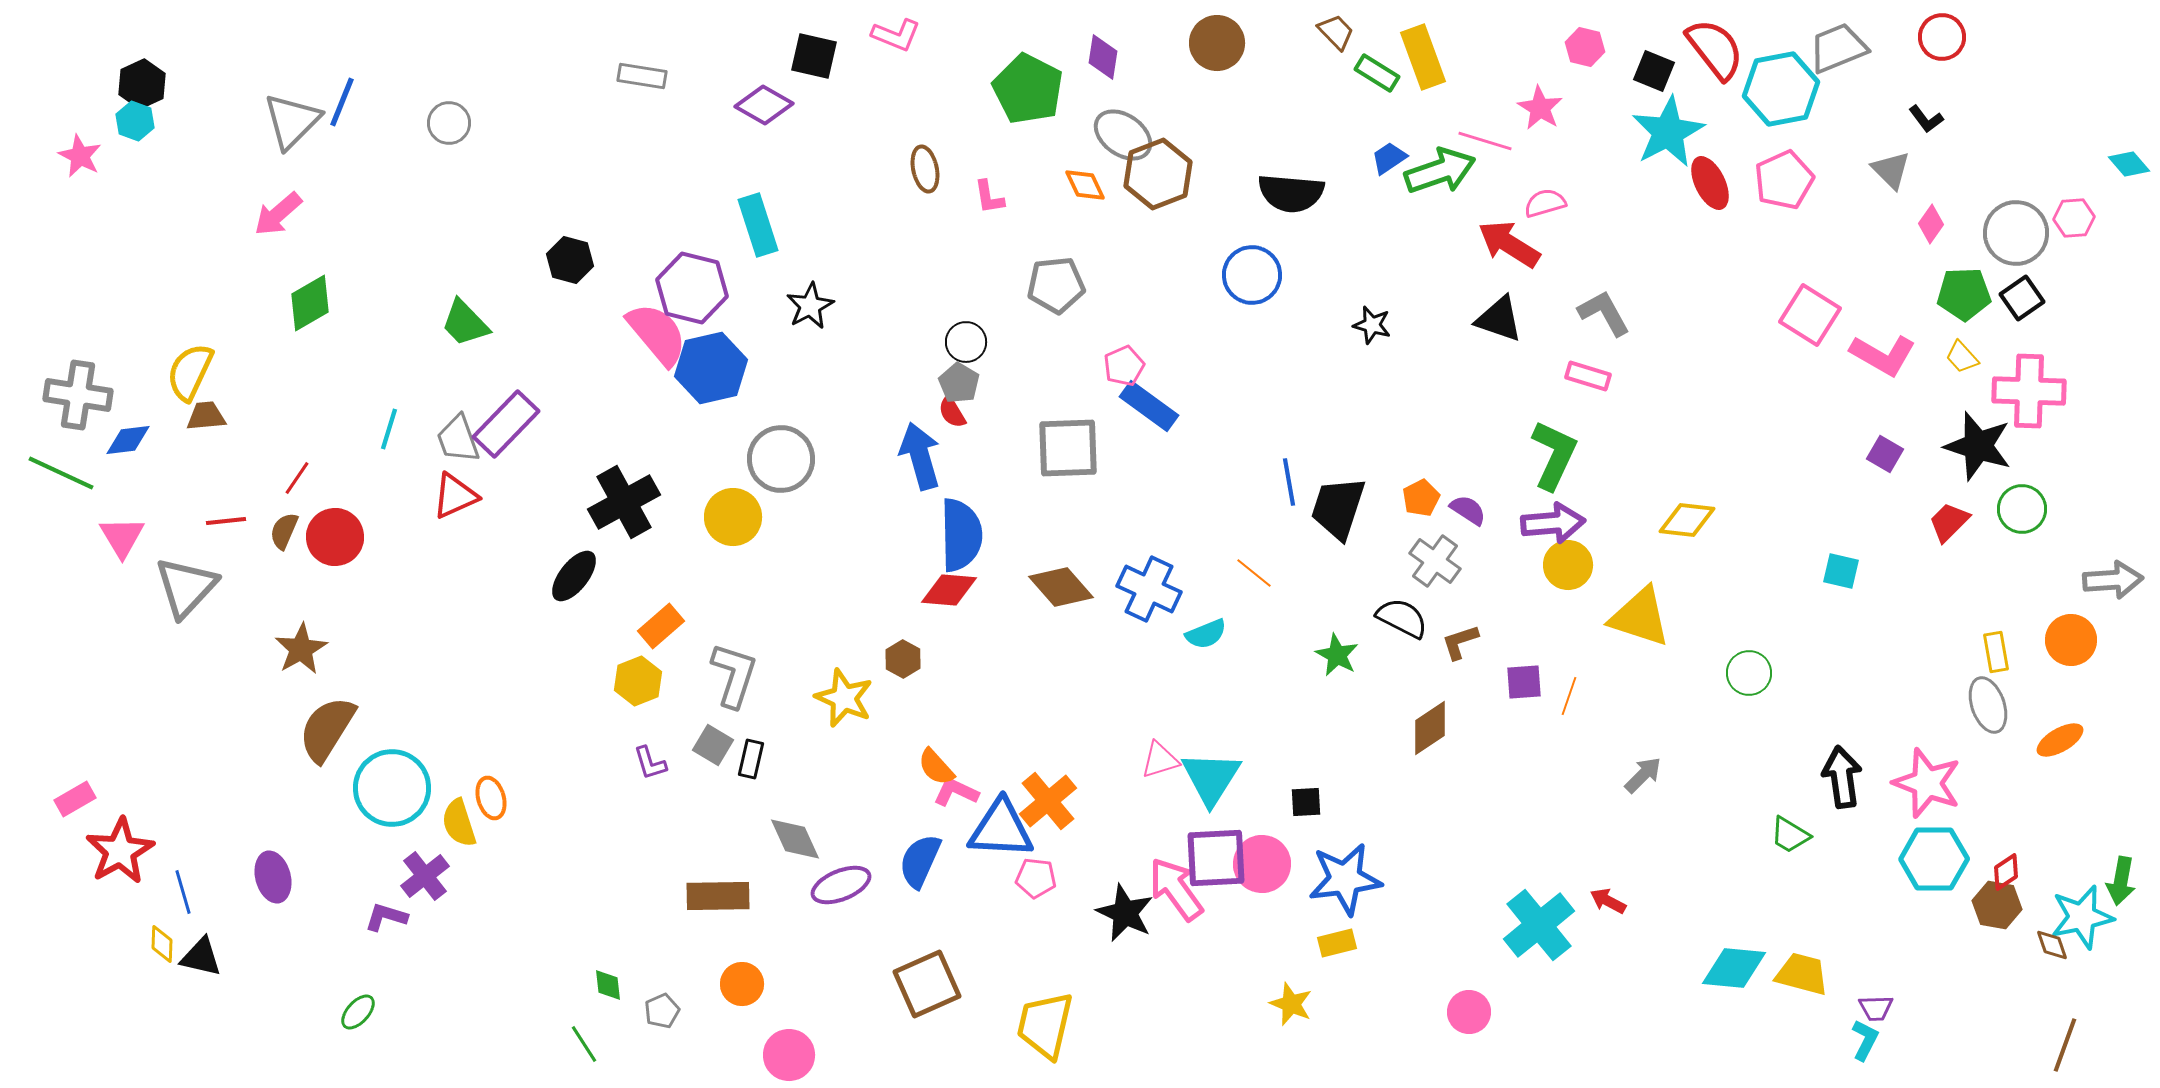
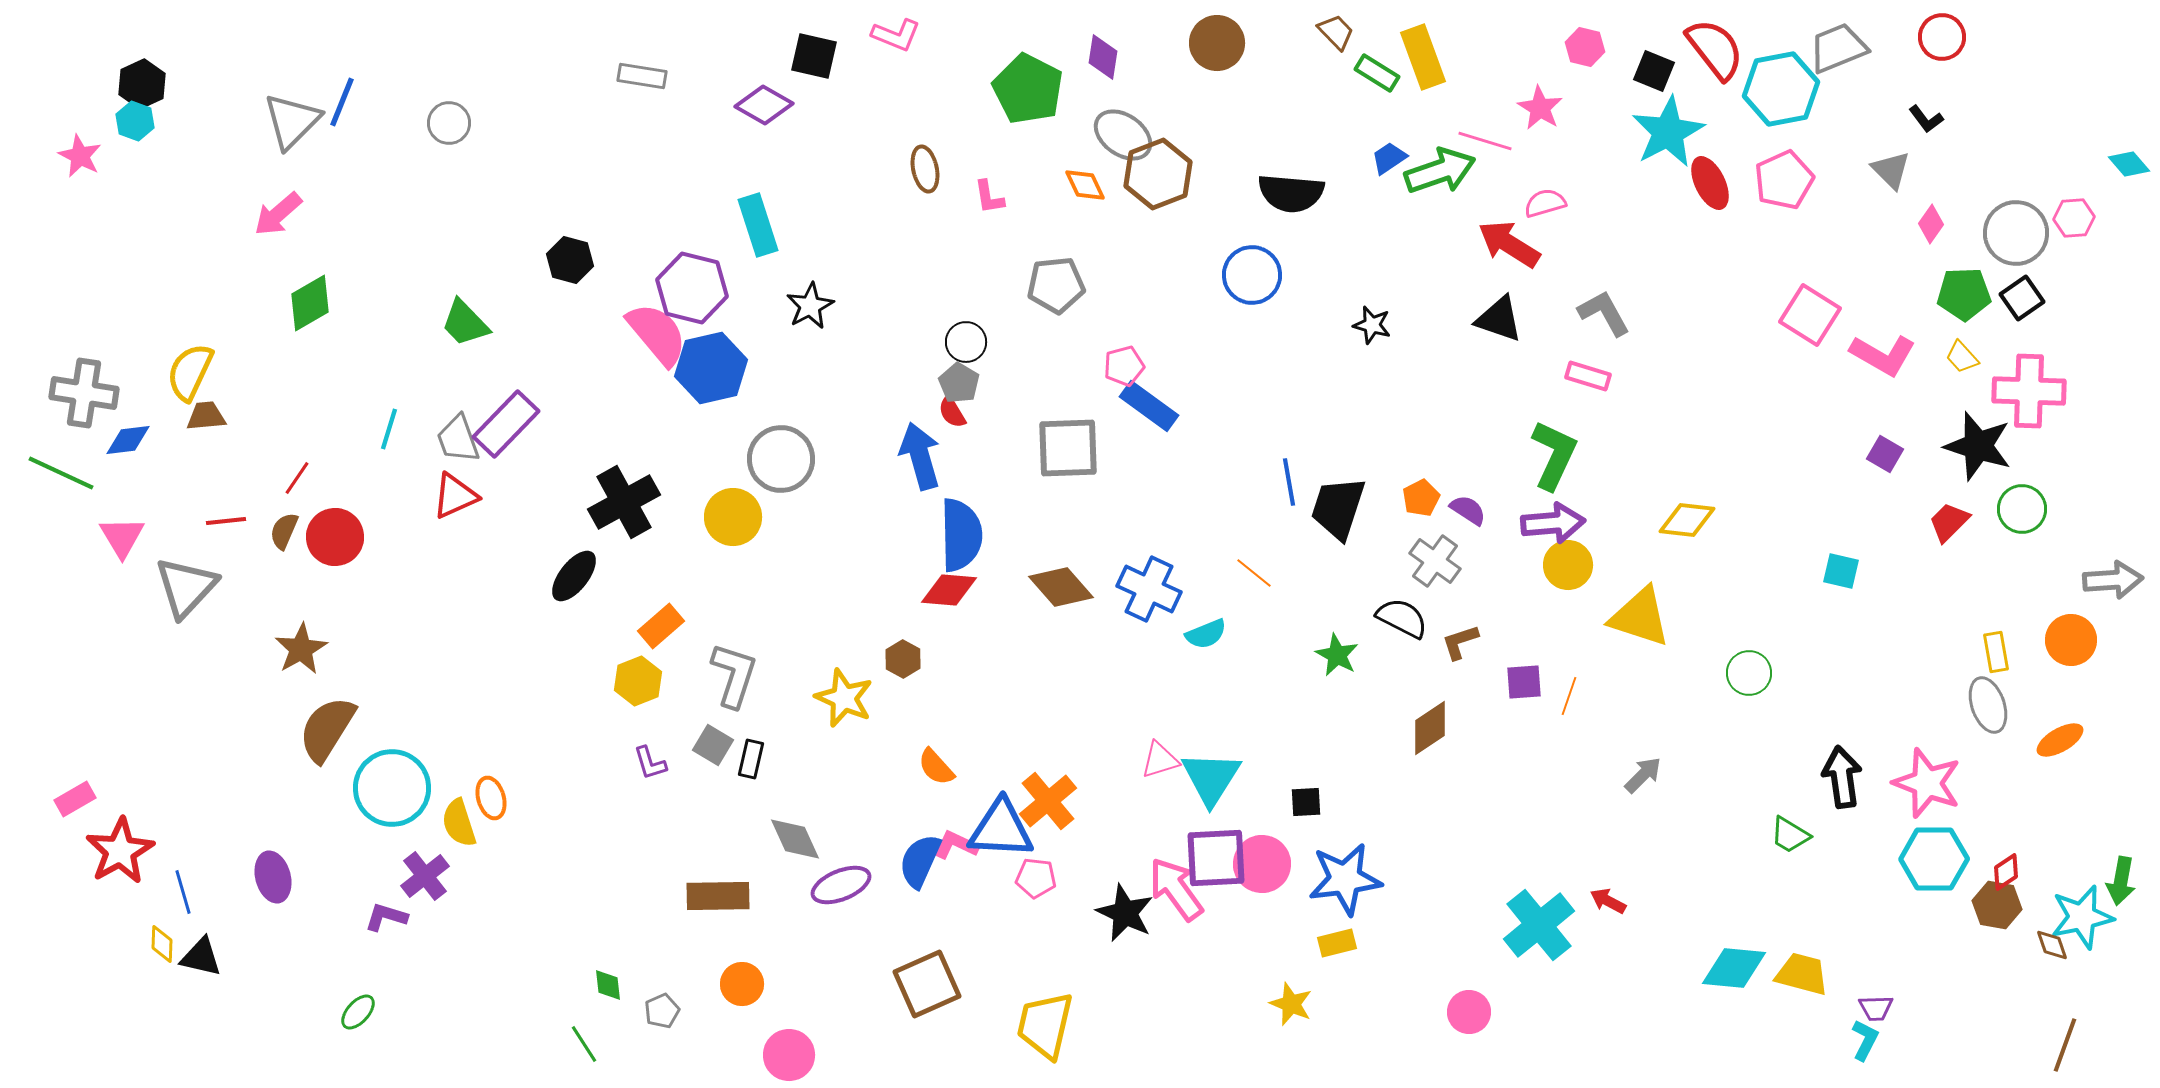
pink pentagon at (1124, 366): rotated 9 degrees clockwise
gray cross at (78, 395): moved 6 px right, 2 px up
pink L-shape at (956, 792): moved 53 px down
